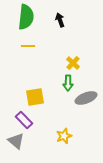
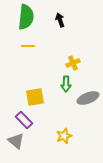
yellow cross: rotated 24 degrees clockwise
green arrow: moved 2 px left, 1 px down
gray ellipse: moved 2 px right
